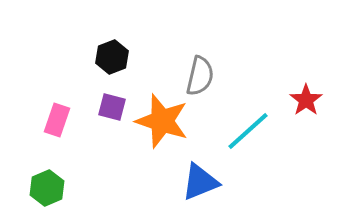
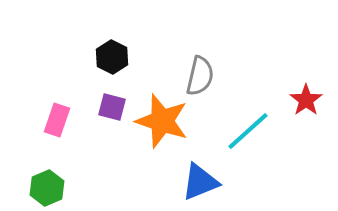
black hexagon: rotated 12 degrees counterclockwise
